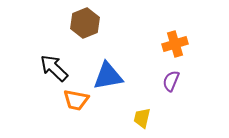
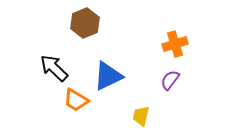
blue triangle: rotated 16 degrees counterclockwise
purple semicircle: moved 1 px left, 1 px up; rotated 15 degrees clockwise
orange trapezoid: rotated 20 degrees clockwise
yellow trapezoid: moved 1 px left, 2 px up
